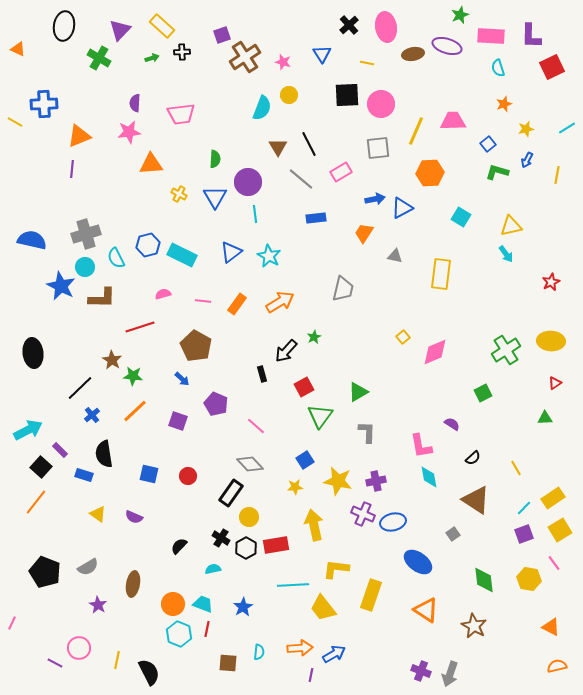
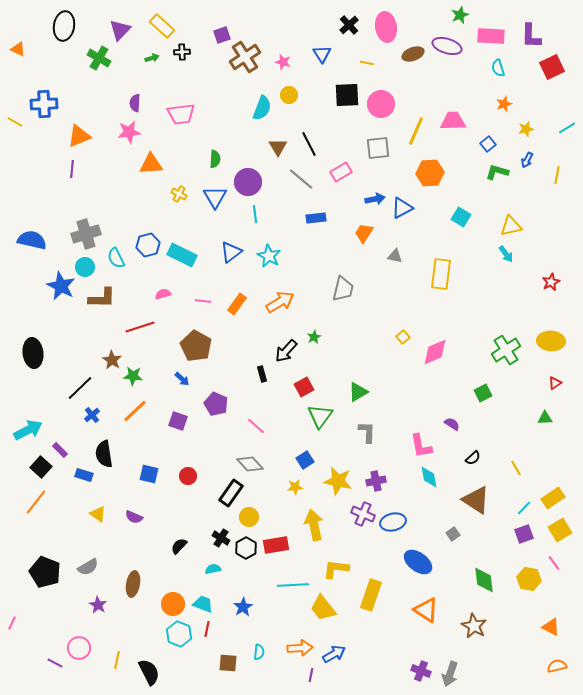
brown ellipse at (413, 54): rotated 10 degrees counterclockwise
